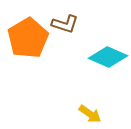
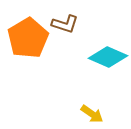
yellow arrow: moved 2 px right
